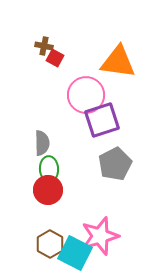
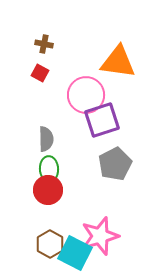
brown cross: moved 2 px up
red square: moved 15 px left, 15 px down
gray semicircle: moved 4 px right, 4 px up
